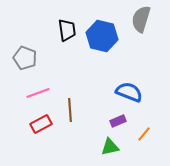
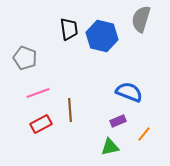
black trapezoid: moved 2 px right, 1 px up
